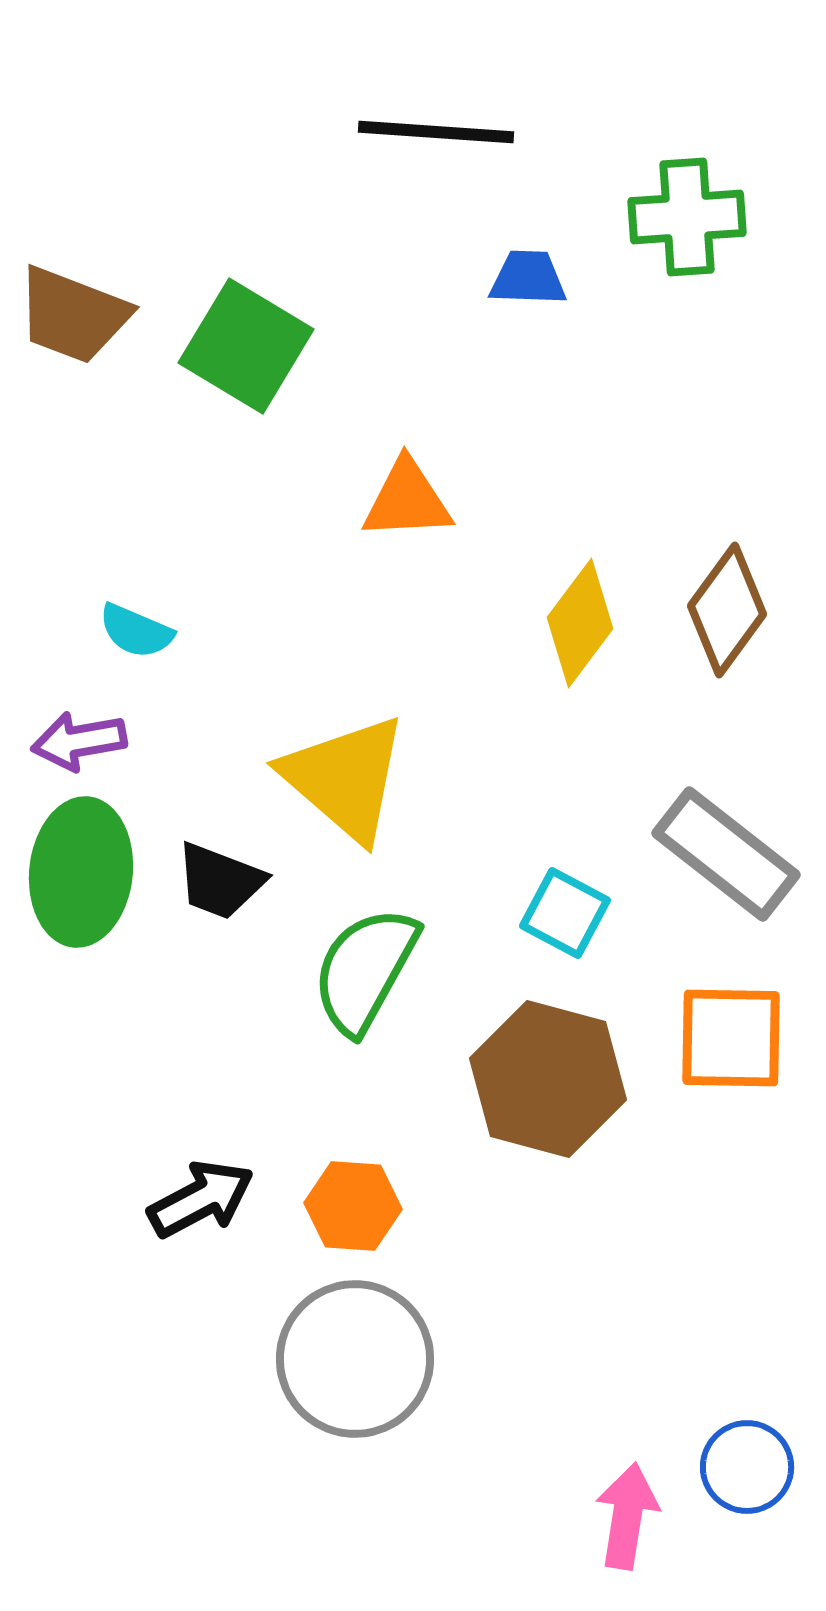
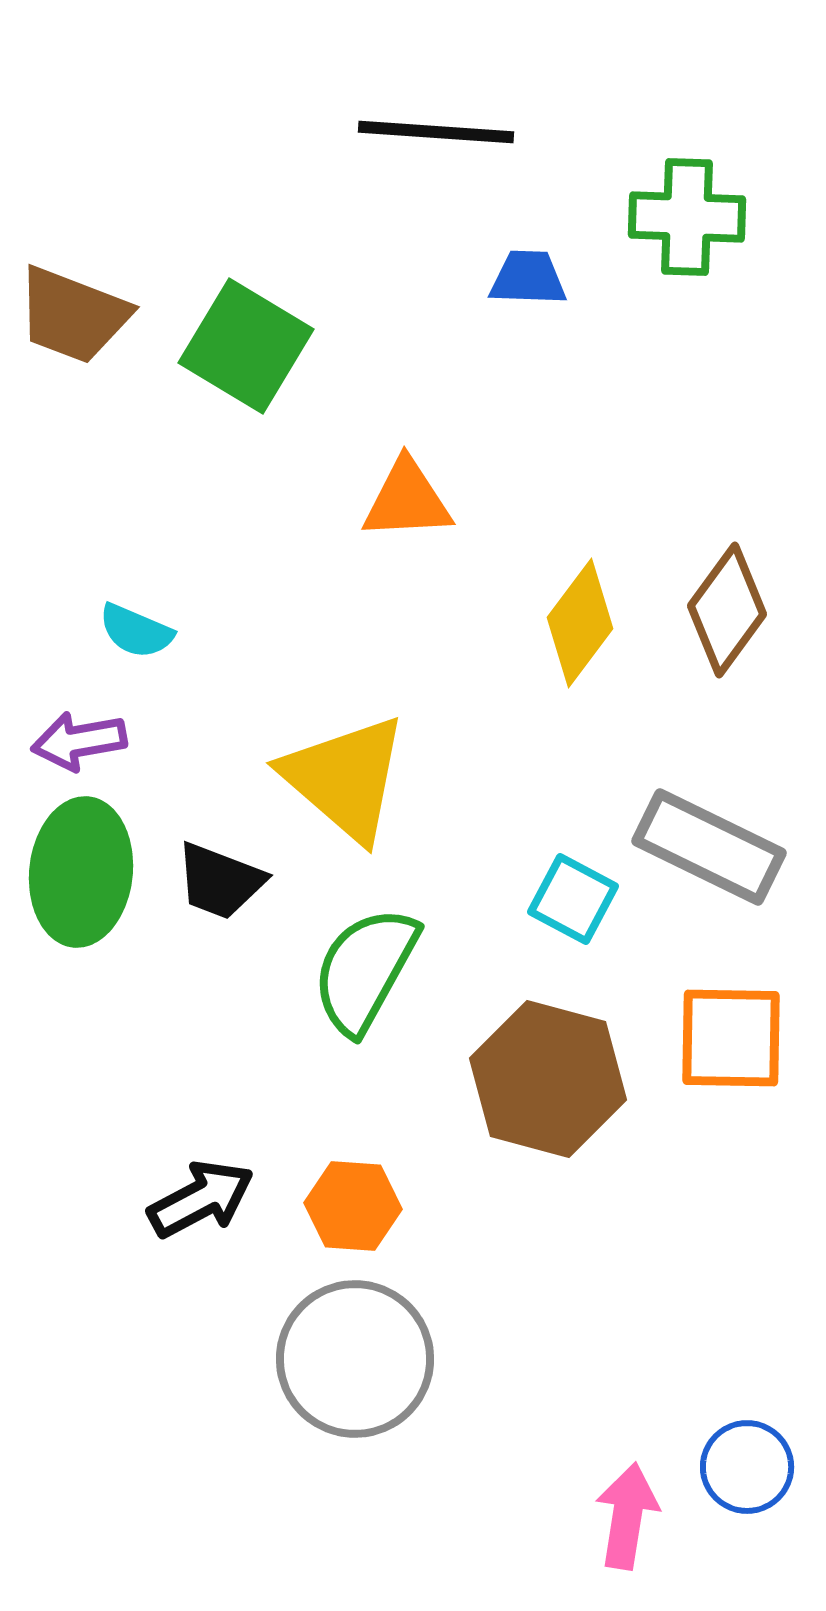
green cross: rotated 6 degrees clockwise
gray rectangle: moved 17 px left, 7 px up; rotated 12 degrees counterclockwise
cyan square: moved 8 px right, 14 px up
